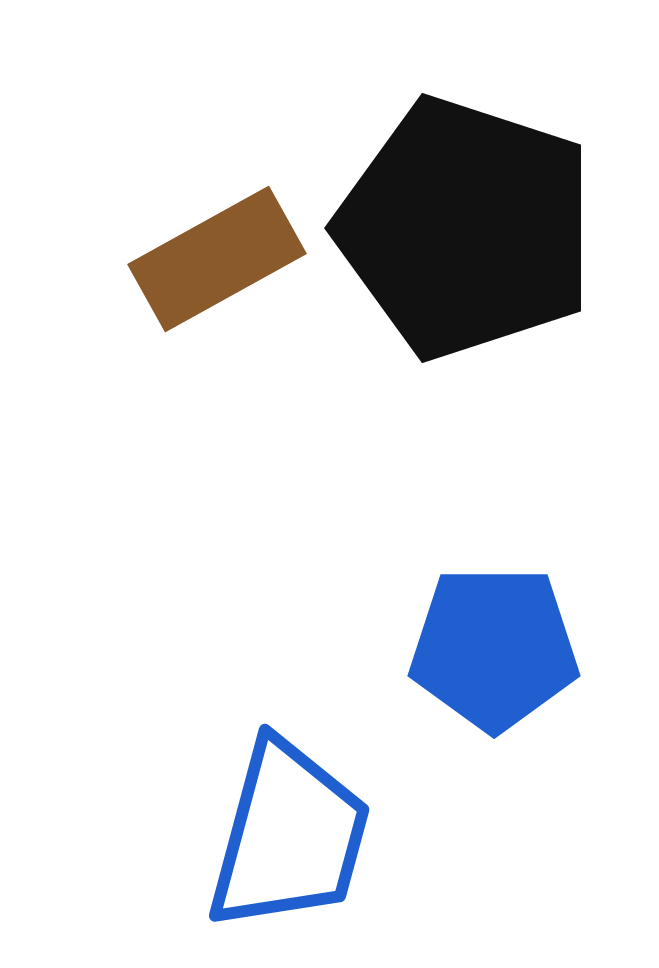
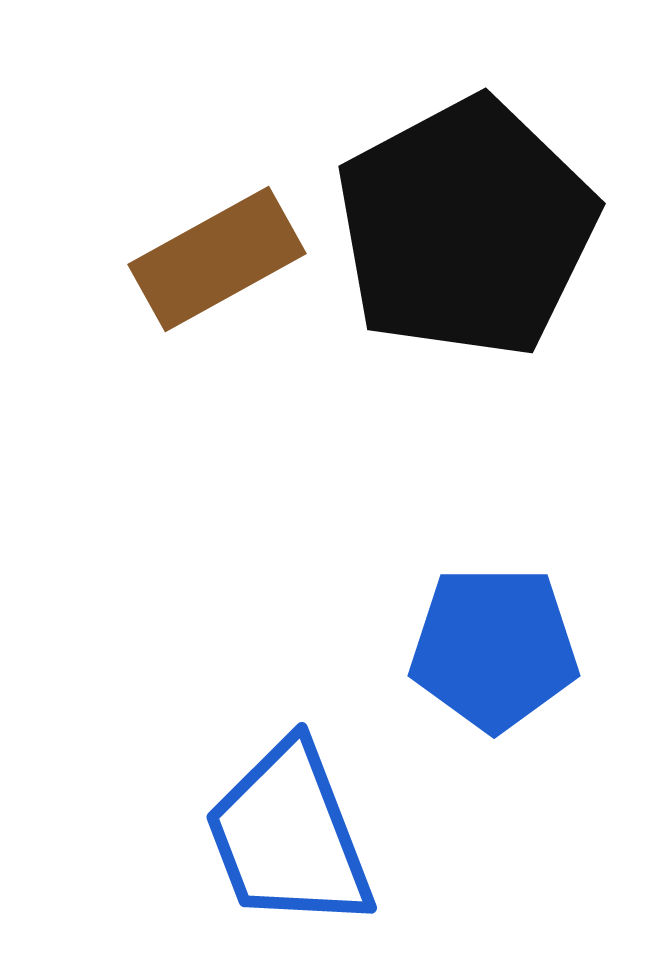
black pentagon: rotated 26 degrees clockwise
blue trapezoid: rotated 144 degrees clockwise
